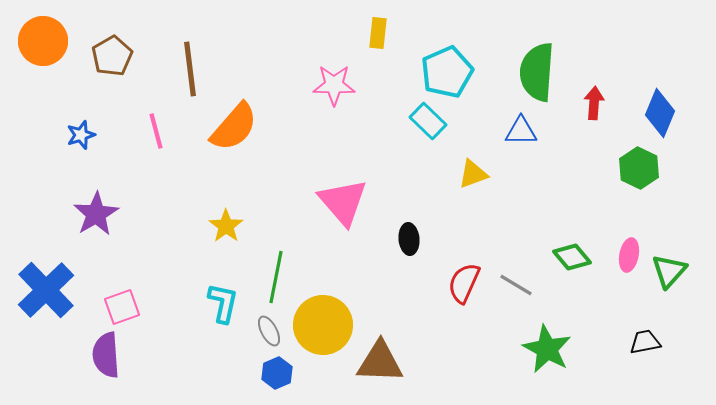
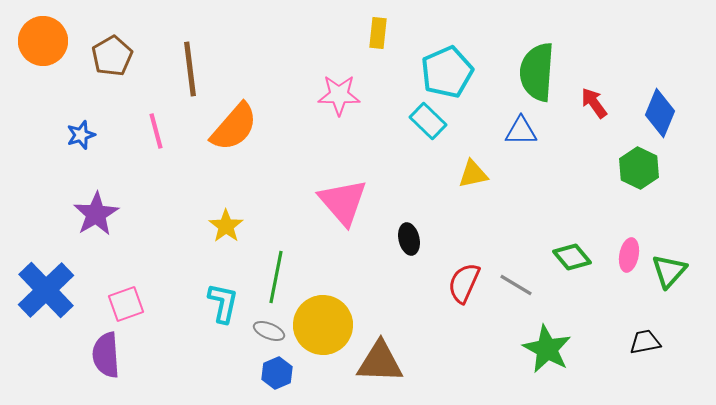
pink star: moved 5 px right, 10 px down
red arrow: rotated 40 degrees counterclockwise
yellow triangle: rotated 8 degrees clockwise
black ellipse: rotated 8 degrees counterclockwise
pink square: moved 4 px right, 3 px up
gray ellipse: rotated 40 degrees counterclockwise
